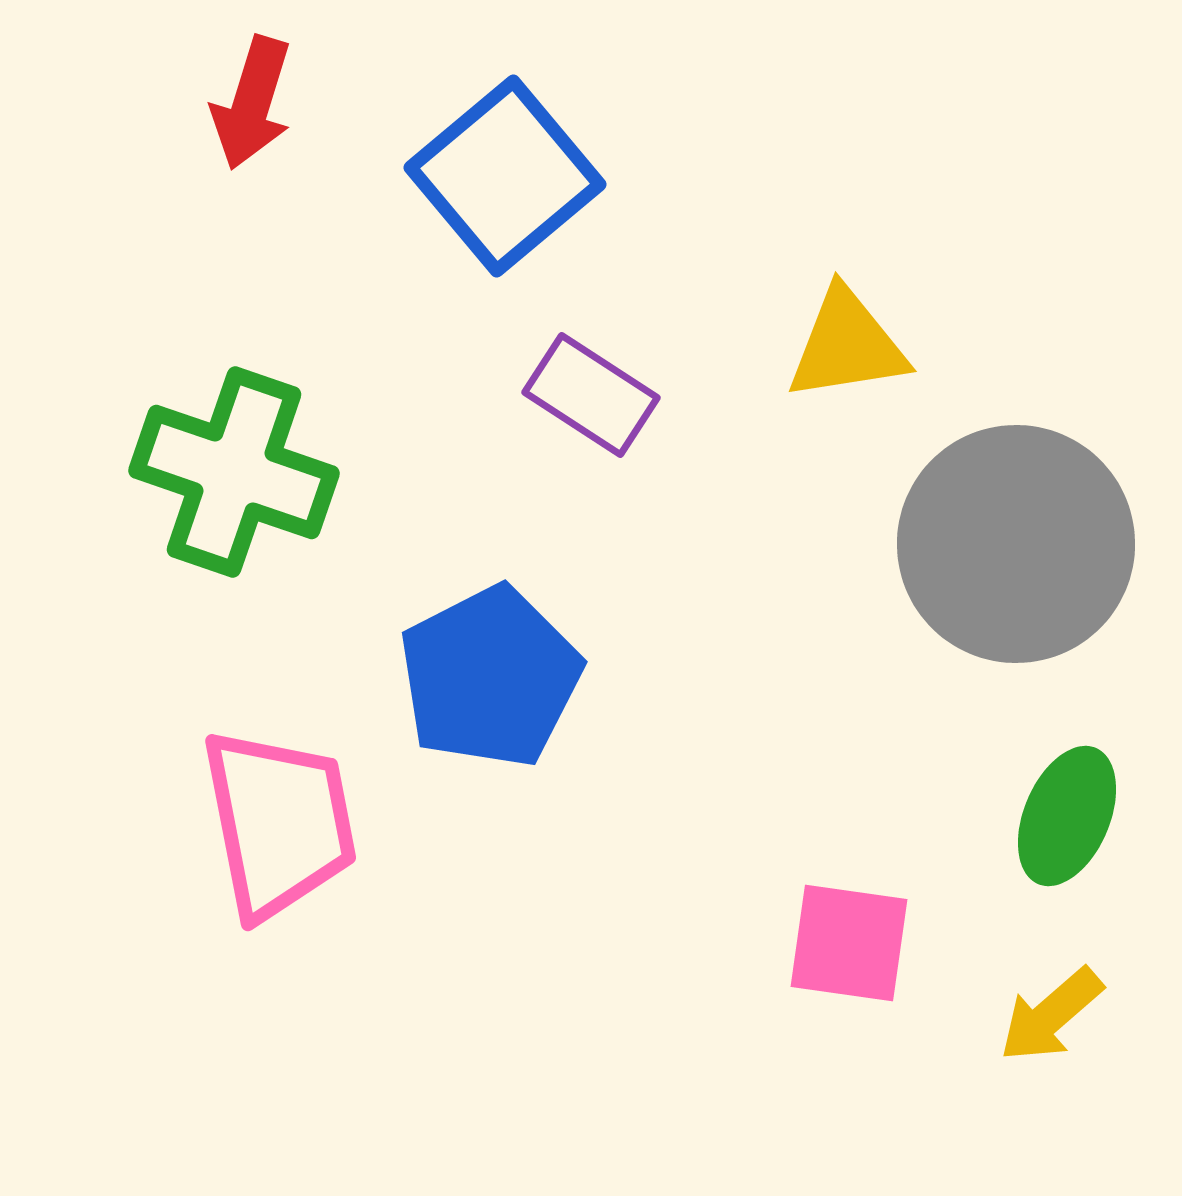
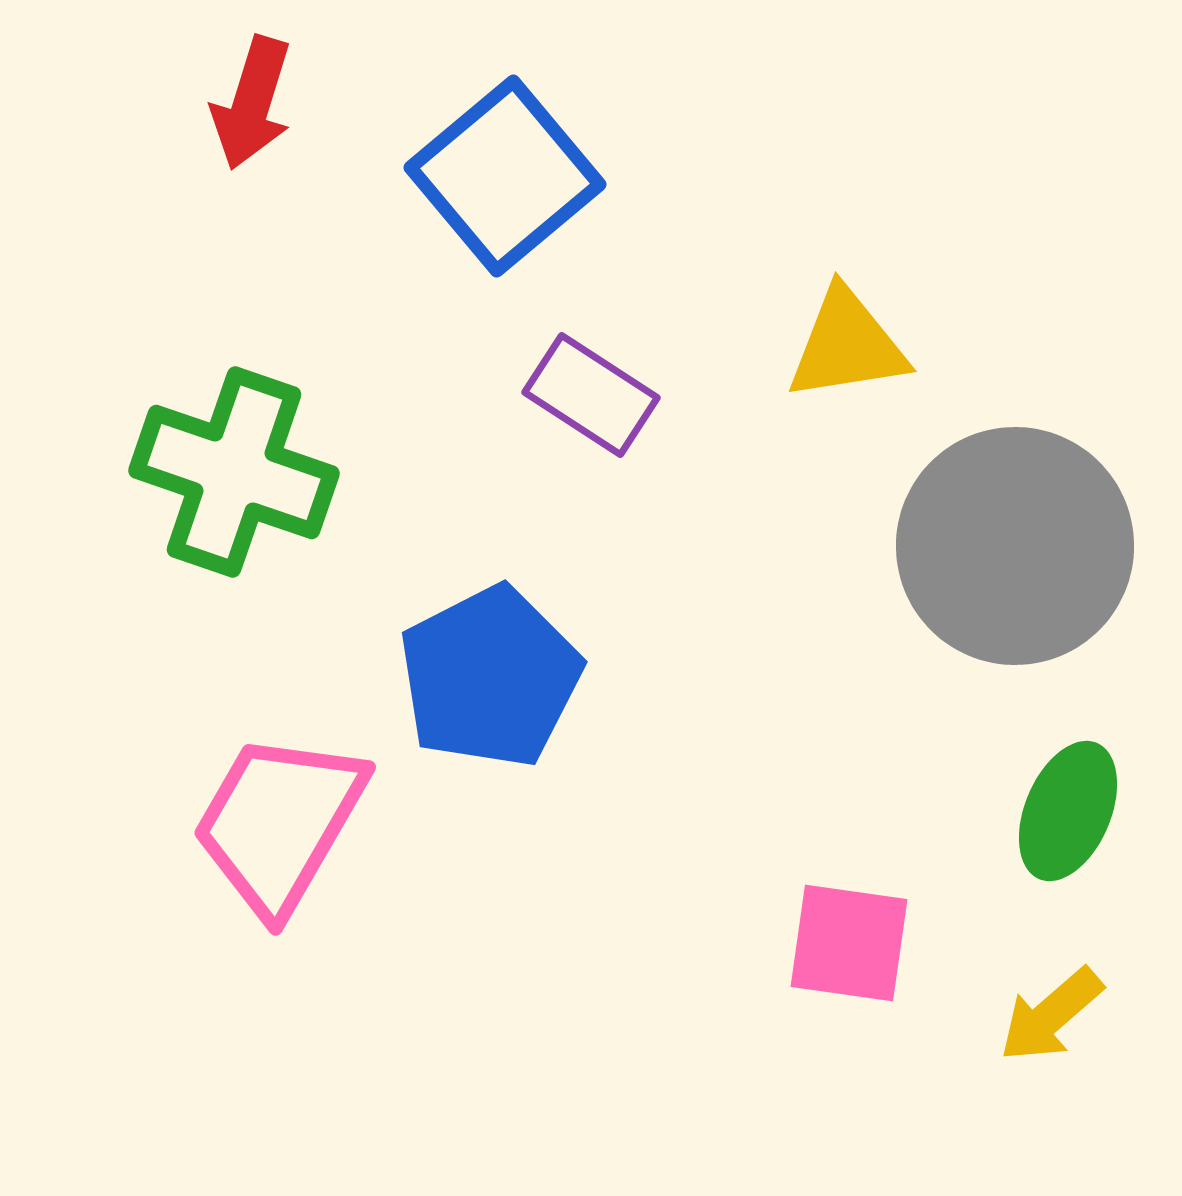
gray circle: moved 1 px left, 2 px down
green ellipse: moved 1 px right, 5 px up
pink trapezoid: rotated 139 degrees counterclockwise
